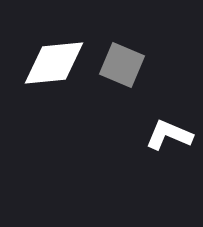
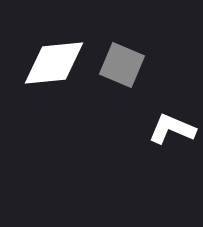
white L-shape: moved 3 px right, 6 px up
